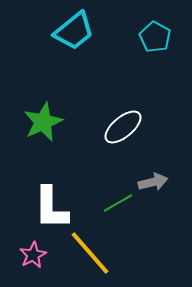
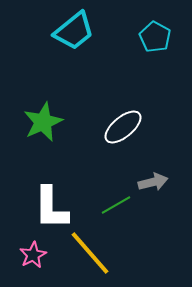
green line: moved 2 px left, 2 px down
